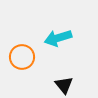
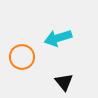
black triangle: moved 3 px up
